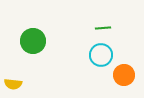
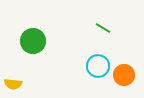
green line: rotated 35 degrees clockwise
cyan circle: moved 3 px left, 11 px down
